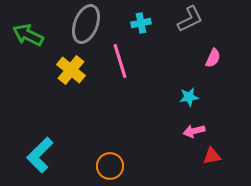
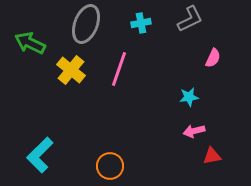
green arrow: moved 2 px right, 8 px down
pink line: moved 1 px left, 8 px down; rotated 36 degrees clockwise
